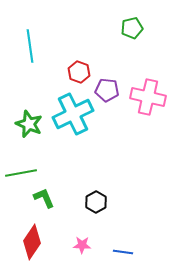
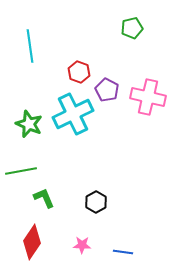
purple pentagon: rotated 20 degrees clockwise
green line: moved 2 px up
